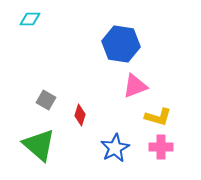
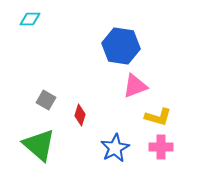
blue hexagon: moved 2 px down
